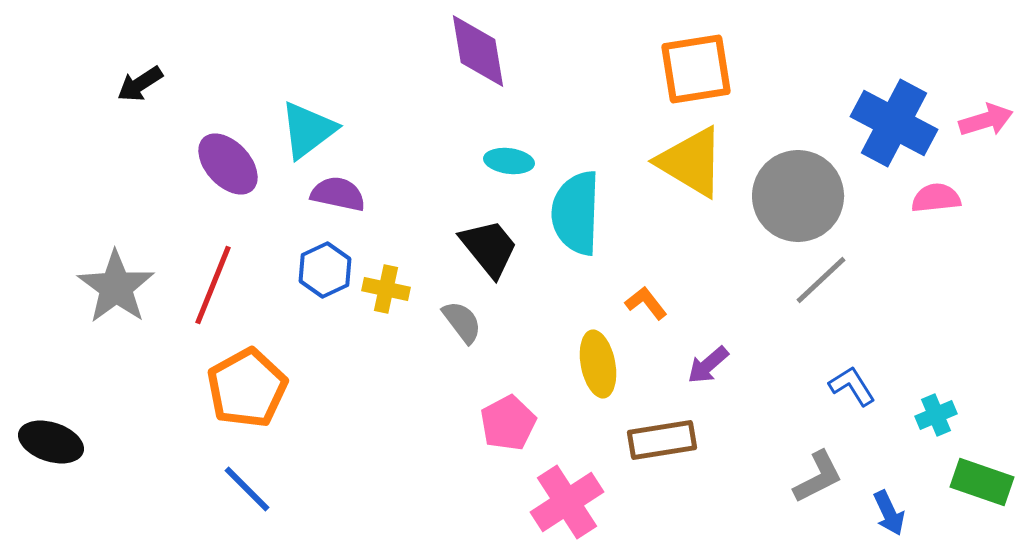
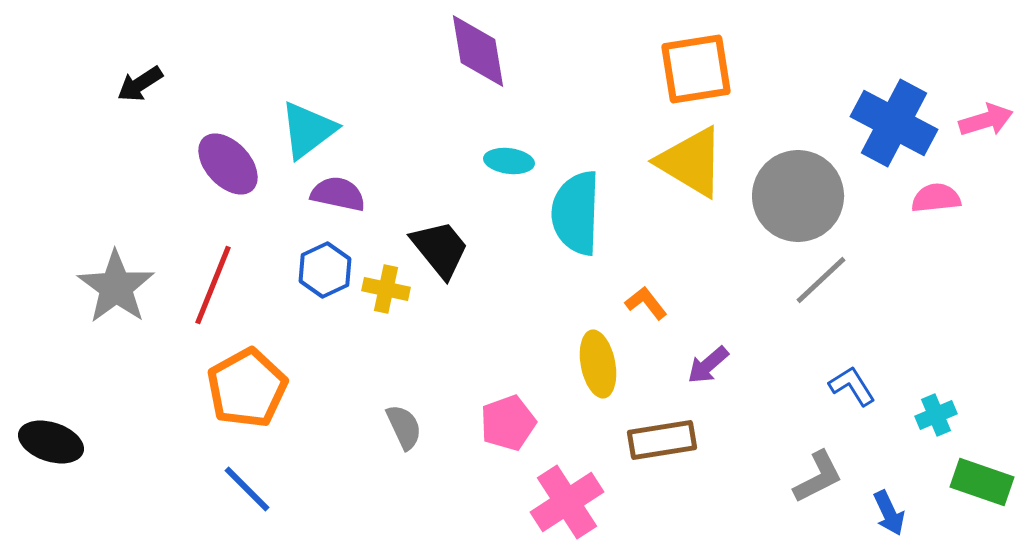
black trapezoid: moved 49 px left, 1 px down
gray semicircle: moved 58 px left, 105 px down; rotated 12 degrees clockwise
pink pentagon: rotated 8 degrees clockwise
